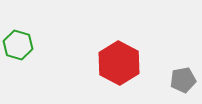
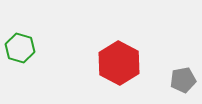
green hexagon: moved 2 px right, 3 px down
